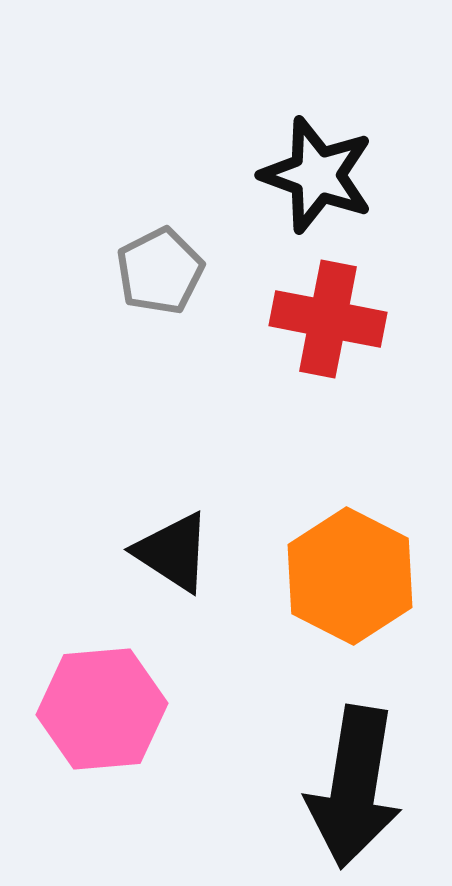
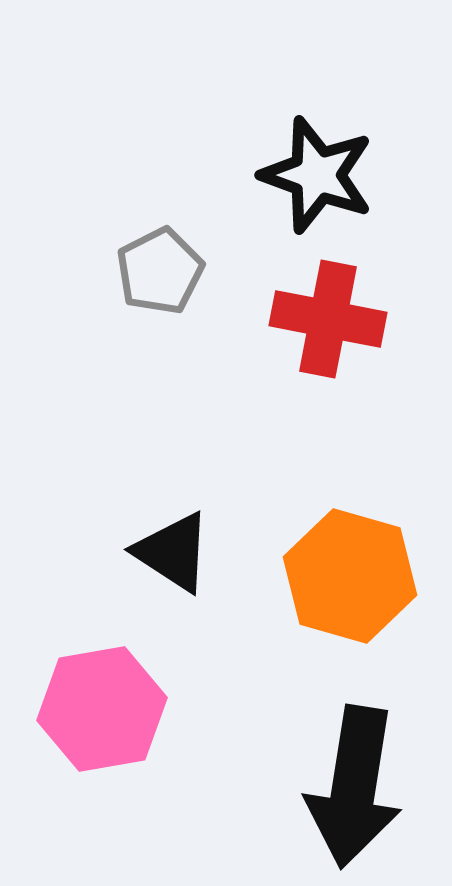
orange hexagon: rotated 11 degrees counterclockwise
pink hexagon: rotated 5 degrees counterclockwise
